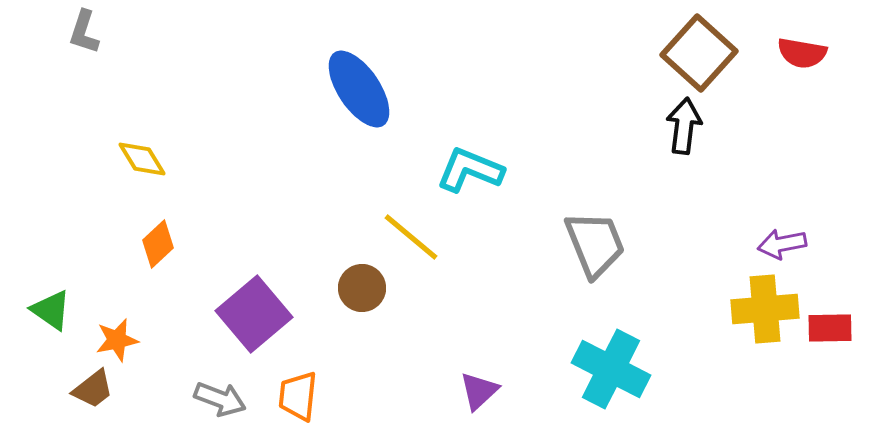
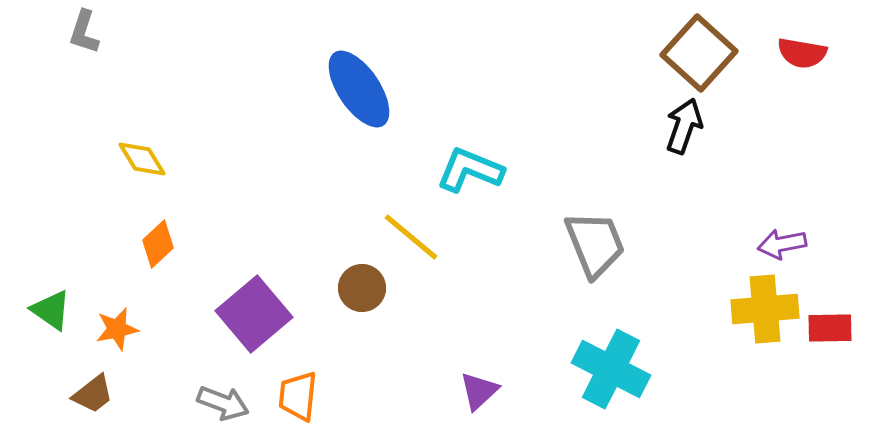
black arrow: rotated 12 degrees clockwise
orange star: moved 11 px up
brown trapezoid: moved 5 px down
gray arrow: moved 3 px right, 4 px down
